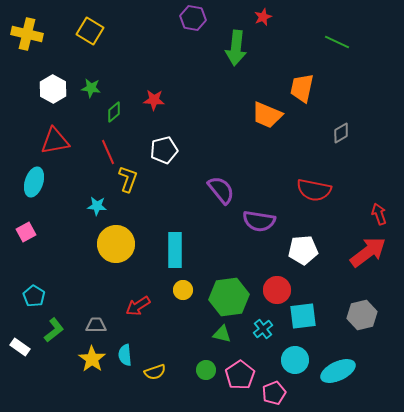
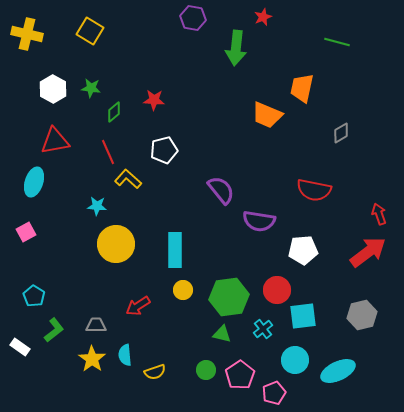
green line at (337, 42): rotated 10 degrees counterclockwise
yellow L-shape at (128, 179): rotated 68 degrees counterclockwise
